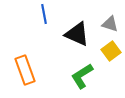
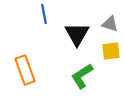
black triangle: rotated 36 degrees clockwise
yellow square: rotated 30 degrees clockwise
